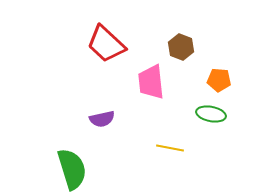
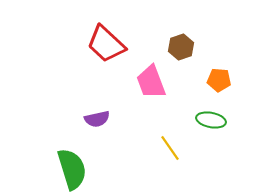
brown hexagon: rotated 20 degrees clockwise
pink trapezoid: rotated 15 degrees counterclockwise
green ellipse: moved 6 px down
purple semicircle: moved 5 px left
yellow line: rotated 44 degrees clockwise
